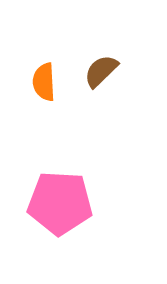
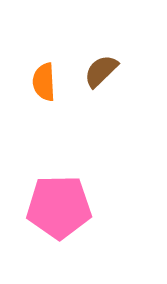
pink pentagon: moved 1 px left, 4 px down; rotated 4 degrees counterclockwise
